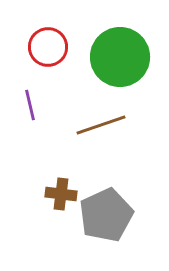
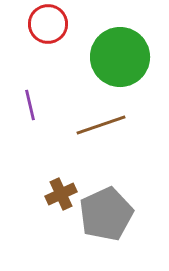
red circle: moved 23 px up
brown cross: rotated 32 degrees counterclockwise
gray pentagon: moved 1 px up
